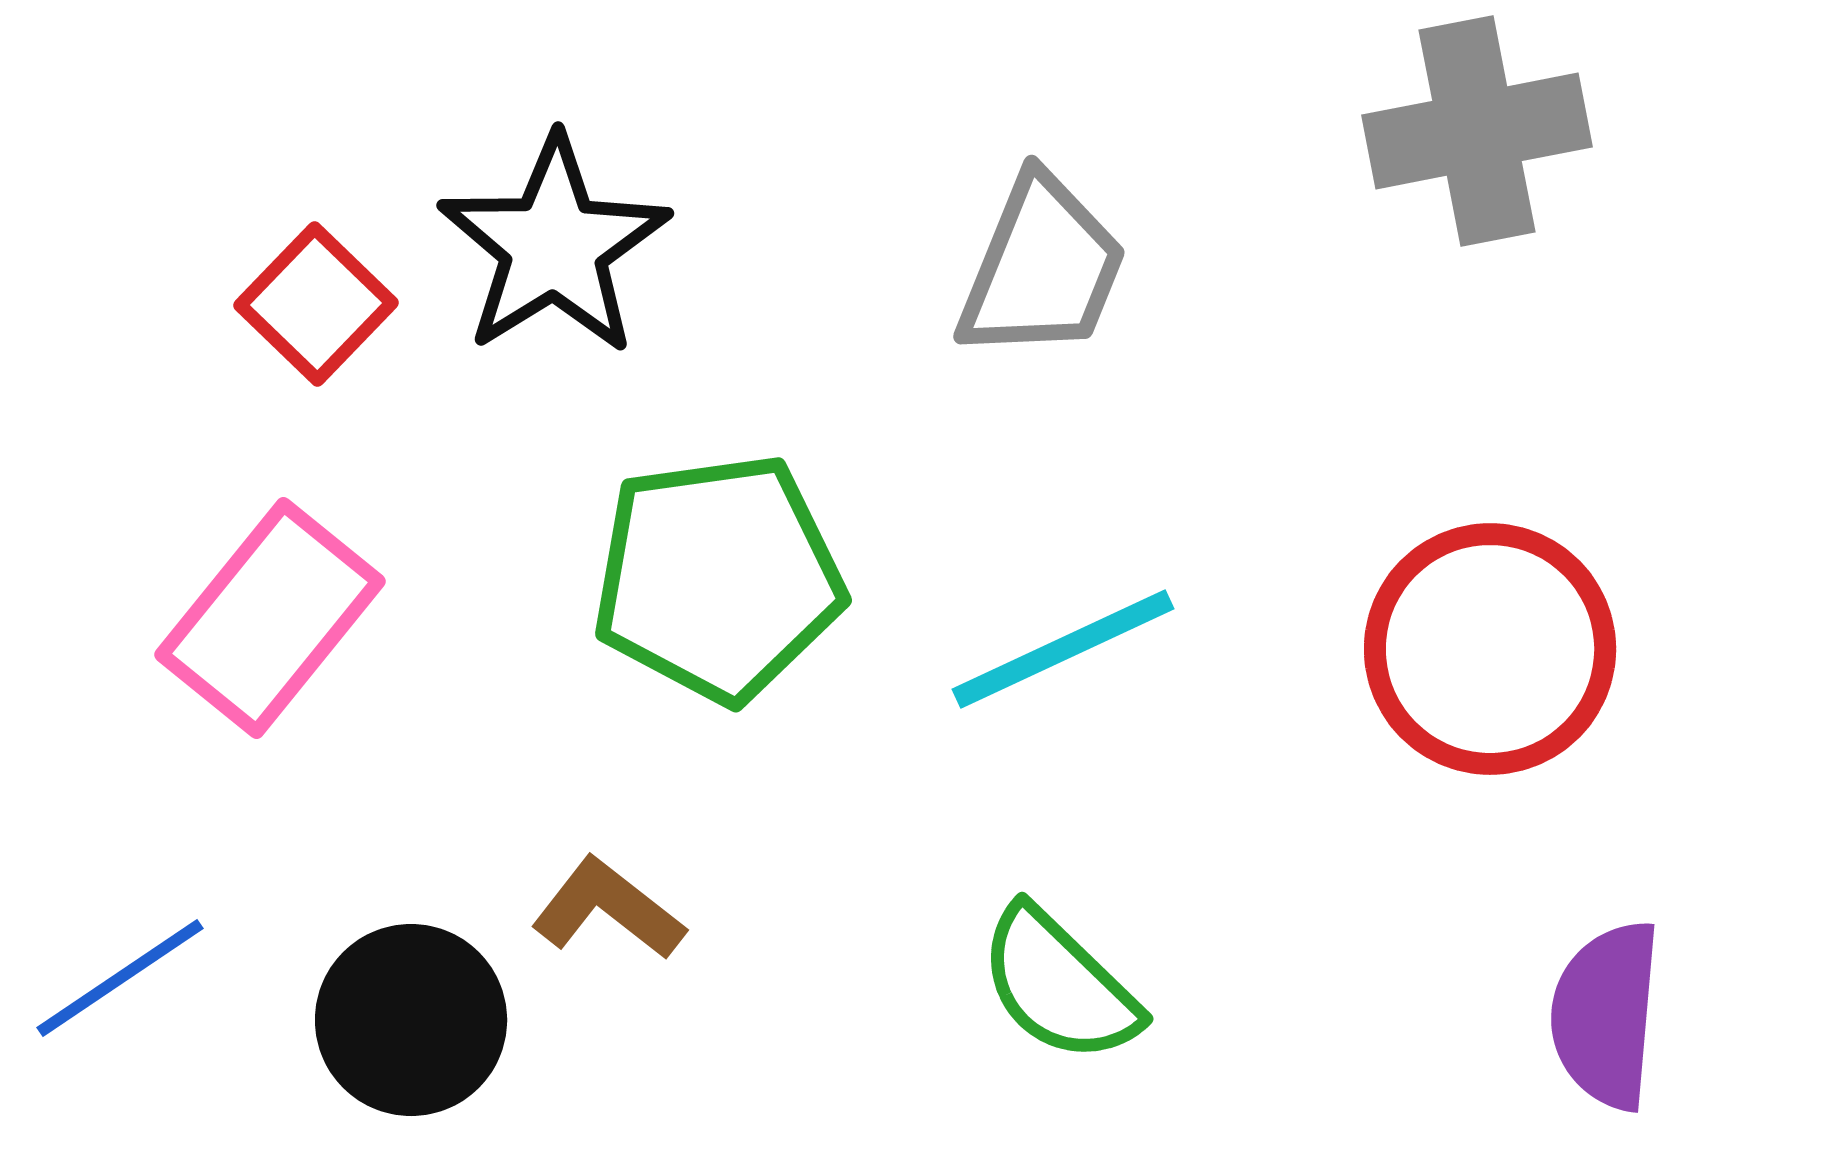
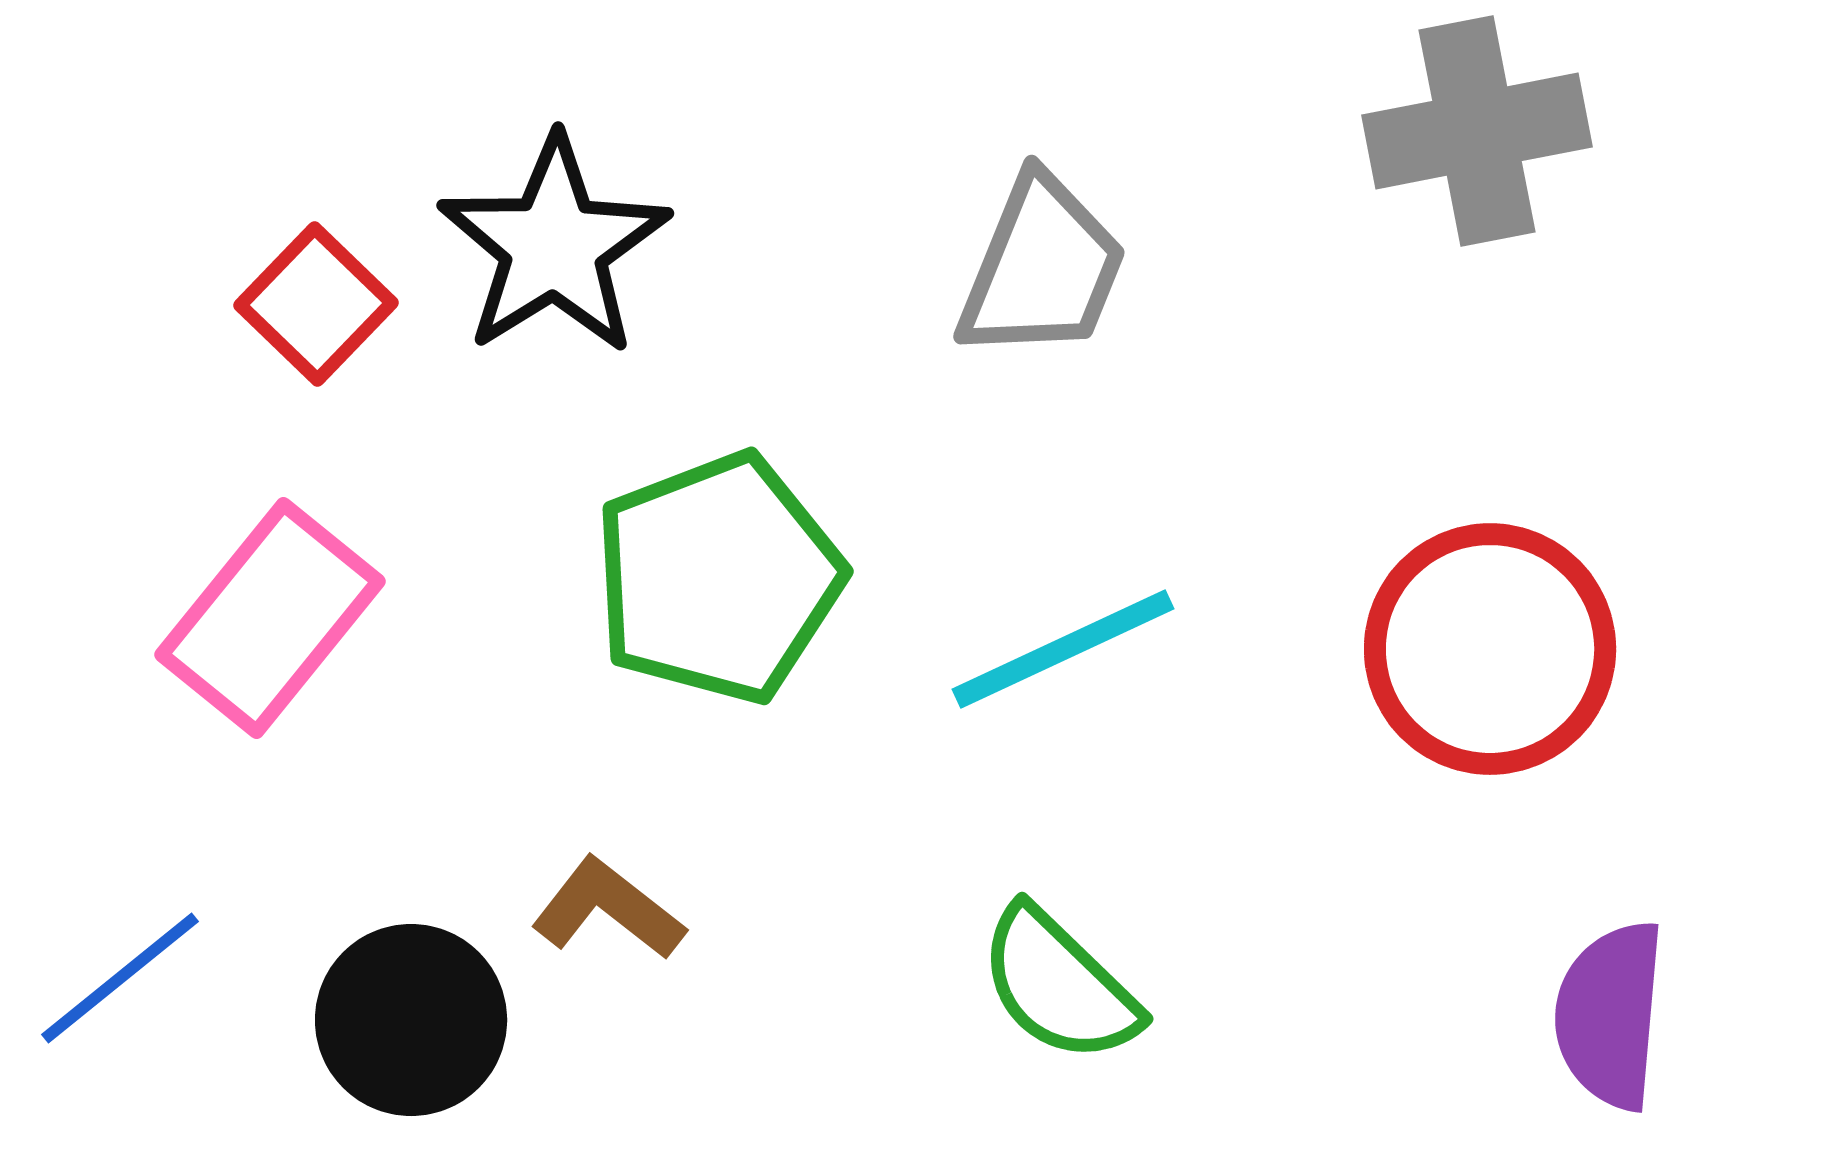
green pentagon: rotated 13 degrees counterclockwise
blue line: rotated 5 degrees counterclockwise
purple semicircle: moved 4 px right
